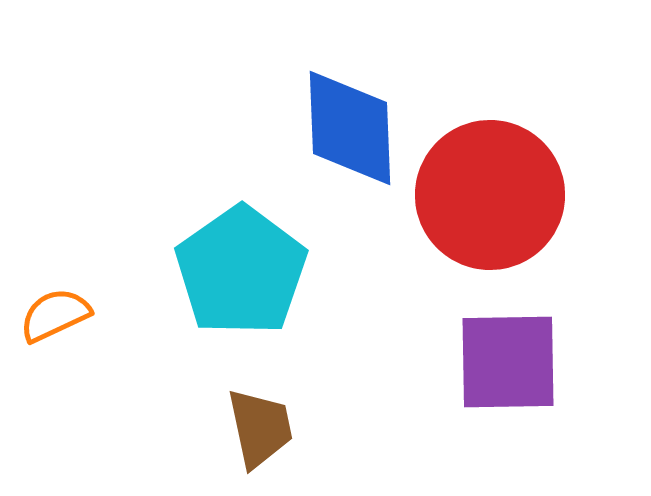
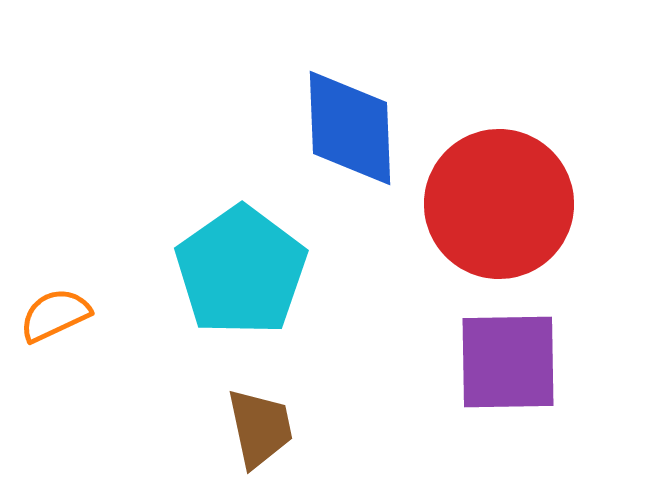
red circle: moved 9 px right, 9 px down
